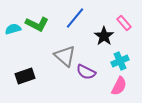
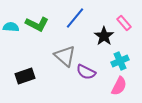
cyan semicircle: moved 2 px left, 2 px up; rotated 21 degrees clockwise
